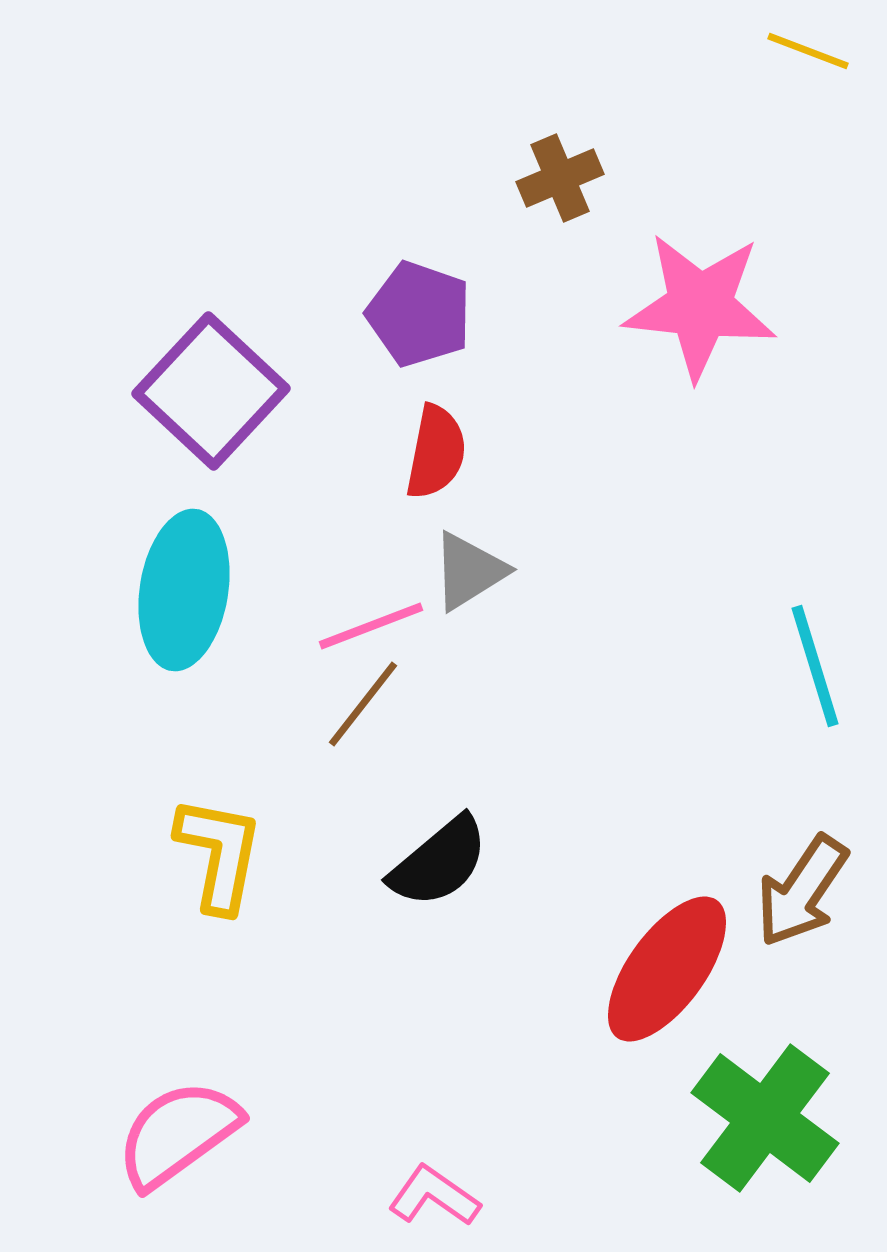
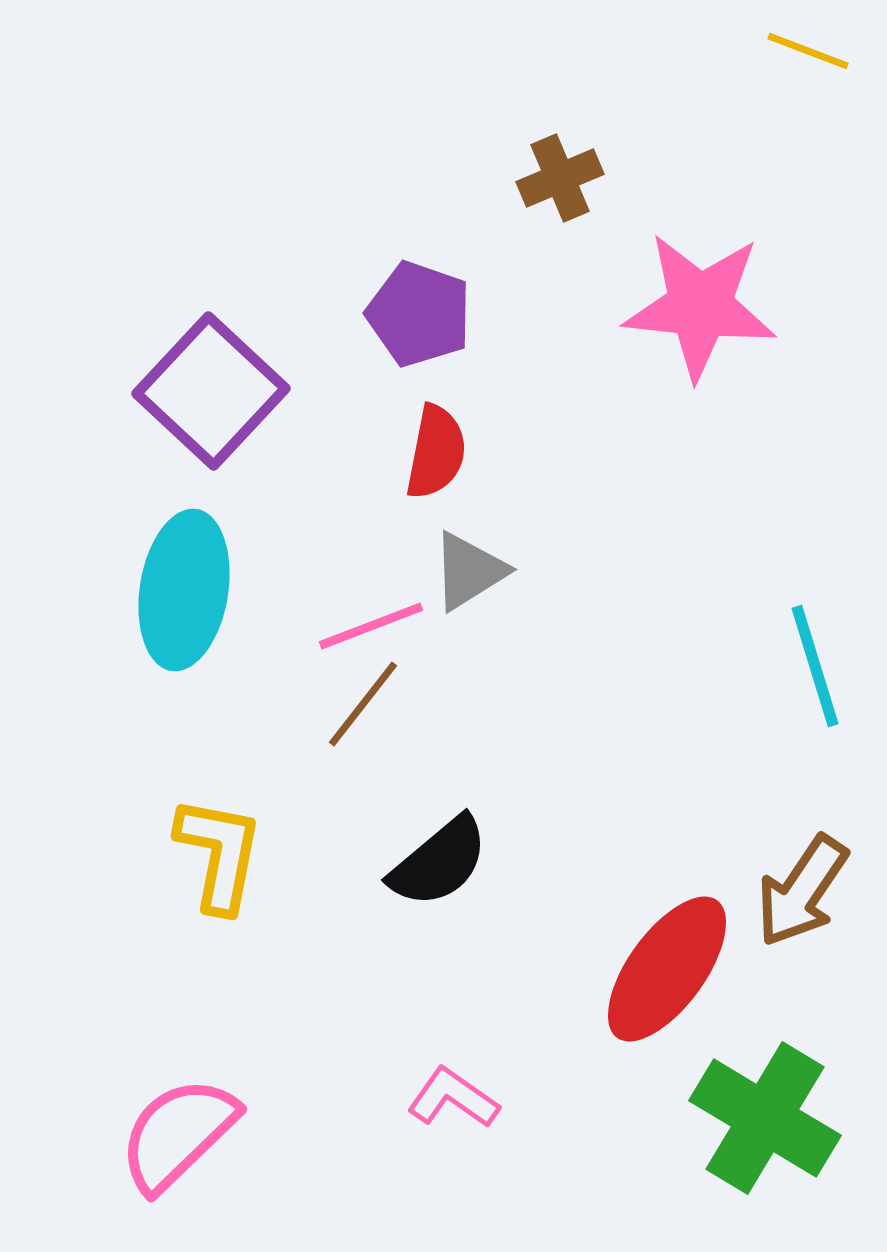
green cross: rotated 6 degrees counterclockwise
pink semicircle: rotated 8 degrees counterclockwise
pink L-shape: moved 19 px right, 98 px up
